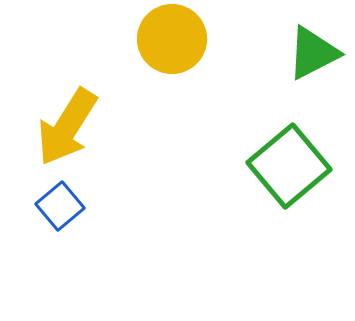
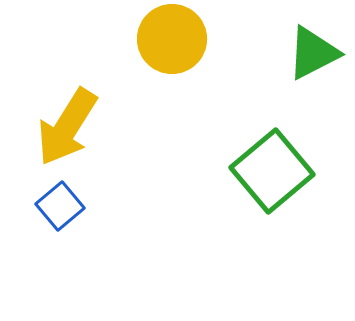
green square: moved 17 px left, 5 px down
